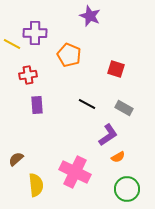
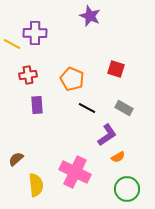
orange pentagon: moved 3 px right, 24 px down
black line: moved 4 px down
purple L-shape: moved 1 px left
